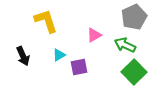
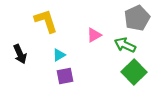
gray pentagon: moved 3 px right, 1 px down
black arrow: moved 3 px left, 2 px up
purple square: moved 14 px left, 9 px down
